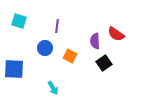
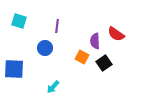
orange square: moved 12 px right, 1 px down
cyan arrow: moved 1 px up; rotated 72 degrees clockwise
